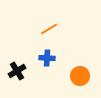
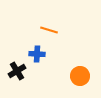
orange line: moved 1 px down; rotated 48 degrees clockwise
blue cross: moved 10 px left, 4 px up
